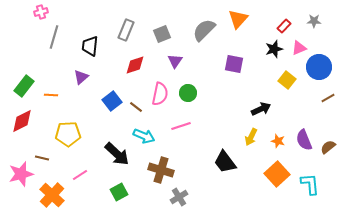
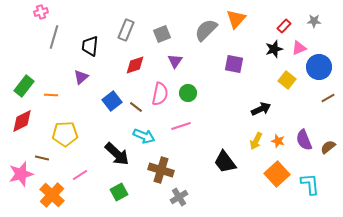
orange triangle at (238, 19): moved 2 px left
gray semicircle at (204, 30): moved 2 px right
yellow pentagon at (68, 134): moved 3 px left
yellow arrow at (251, 137): moved 5 px right, 4 px down
